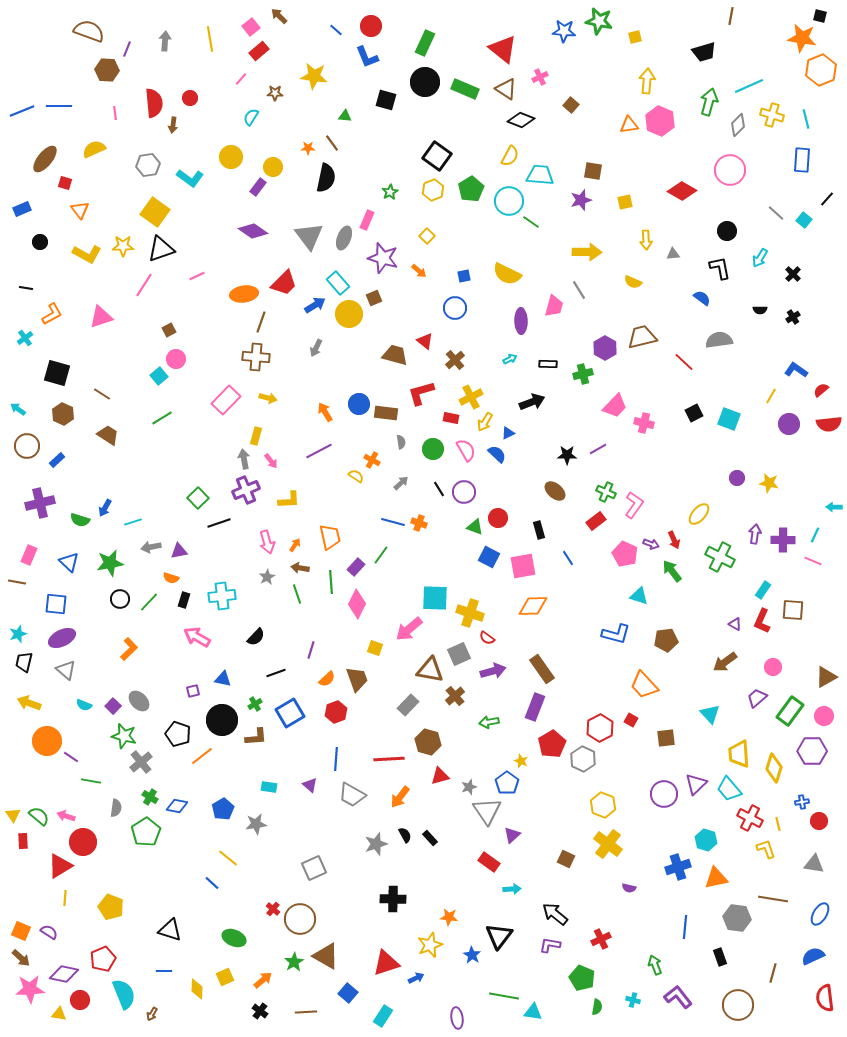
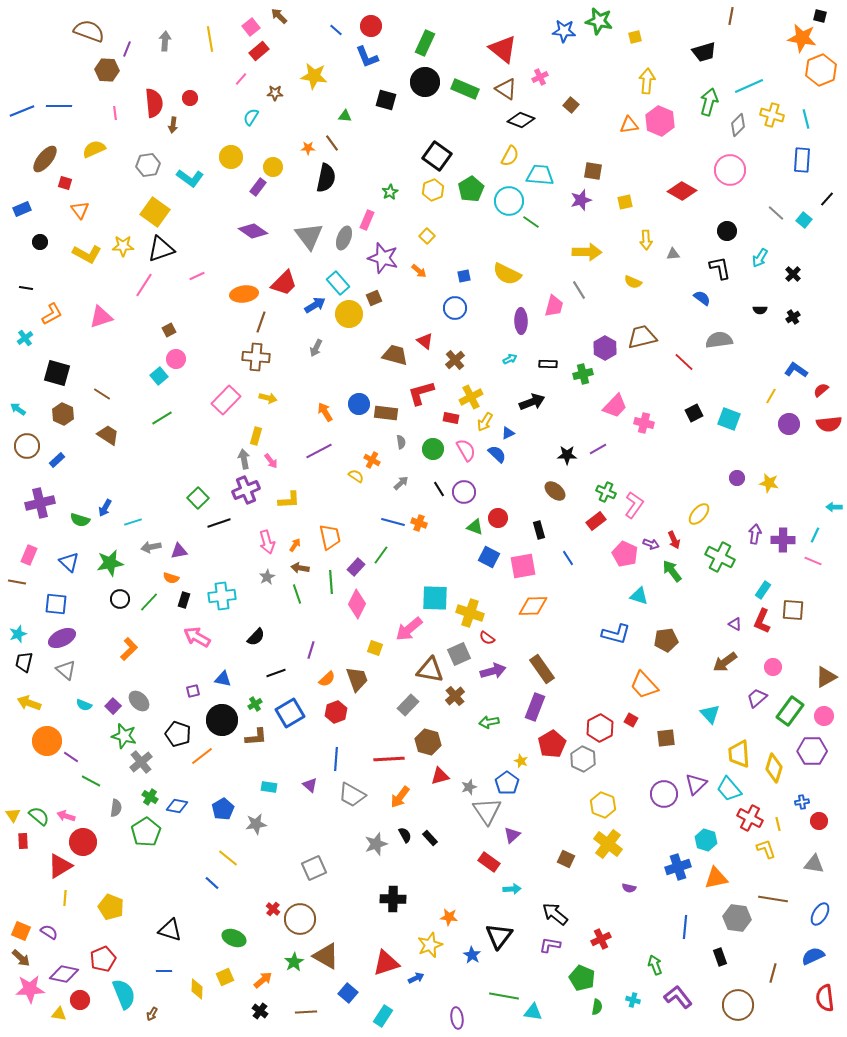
green line at (91, 781): rotated 18 degrees clockwise
